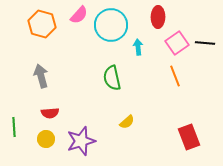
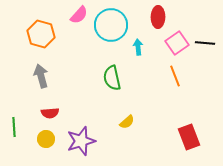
orange hexagon: moved 1 px left, 10 px down
